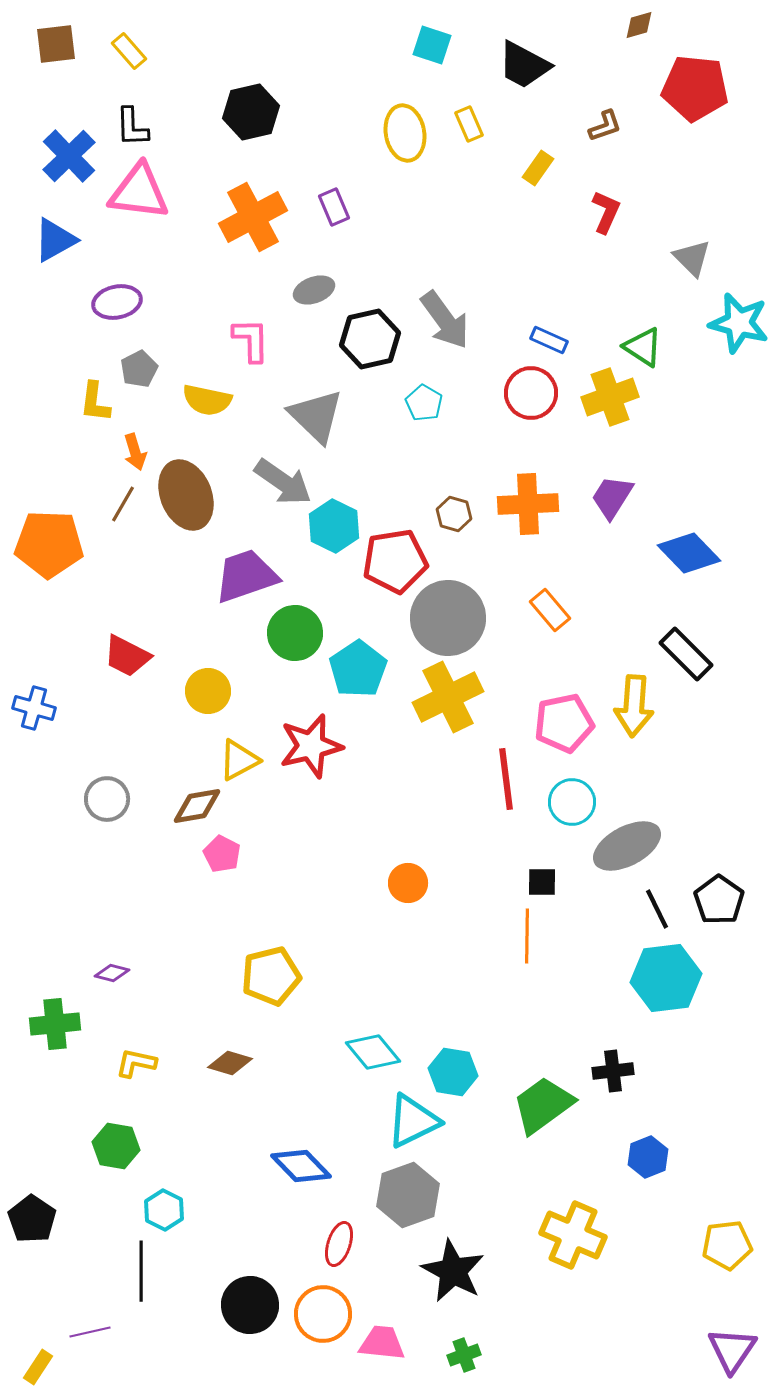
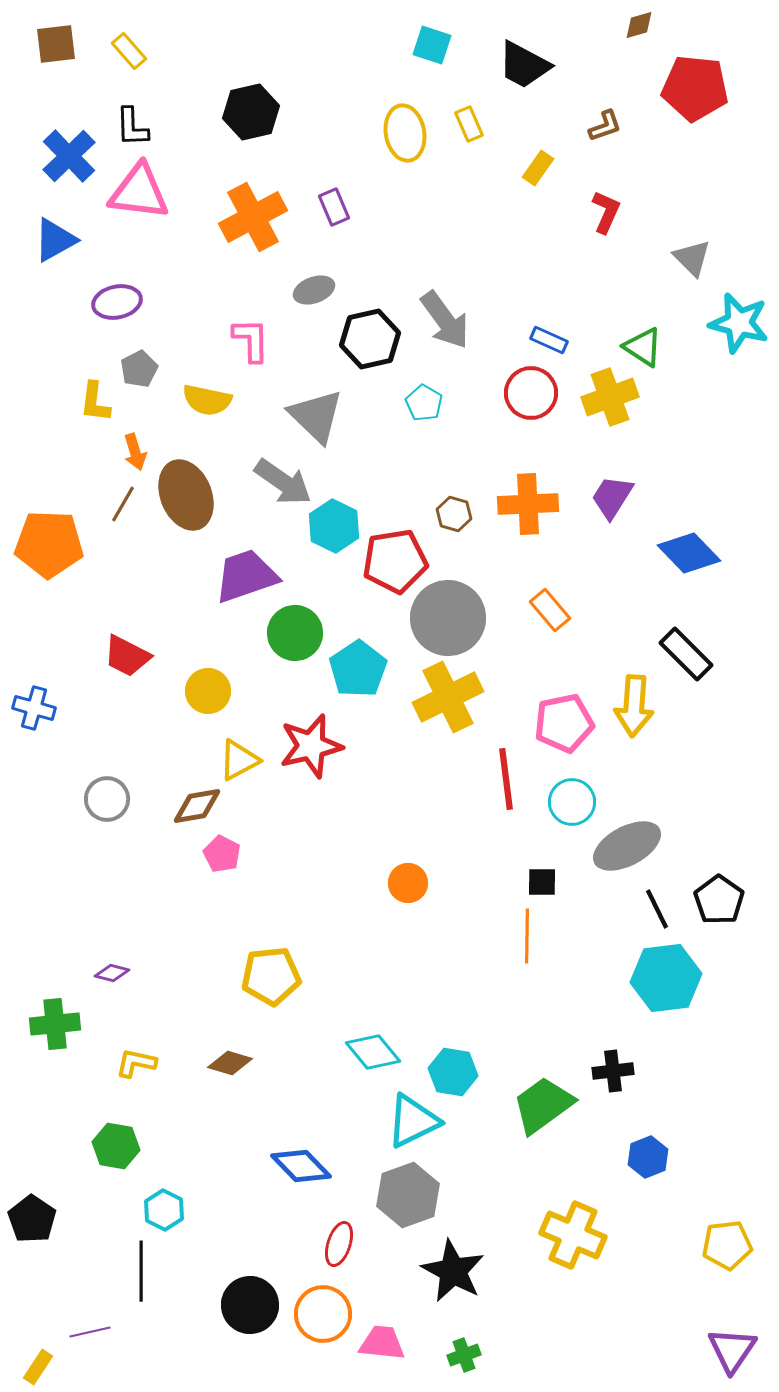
yellow pentagon at (271, 976): rotated 8 degrees clockwise
